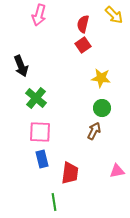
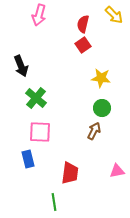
blue rectangle: moved 14 px left
